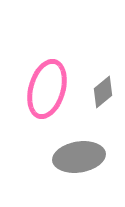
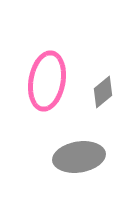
pink ellipse: moved 8 px up; rotated 6 degrees counterclockwise
